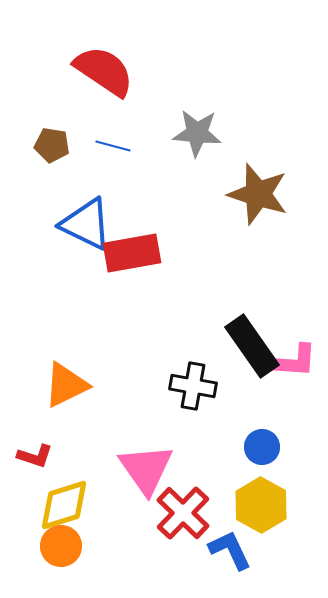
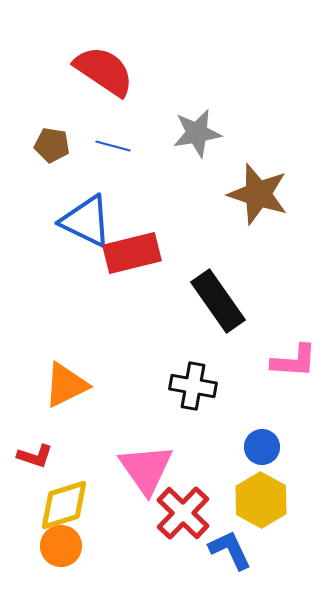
gray star: rotated 15 degrees counterclockwise
blue triangle: moved 3 px up
red rectangle: rotated 4 degrees counterclockwise
black rectangle: moved 34 px left, 45 px up
yellow hexagon: moved 5 px up
